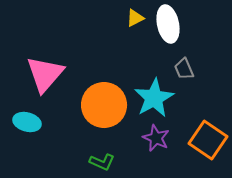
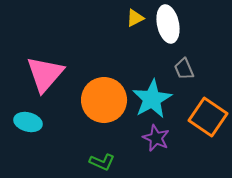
cyan star: moved 2 px left, 1 px down
orange circle: moved 5 px up
cyan ellipse: moved 1 px right
orange square: moved 23 px up
